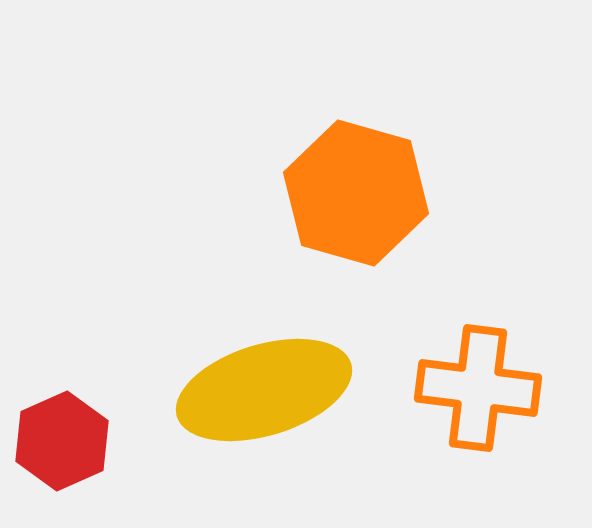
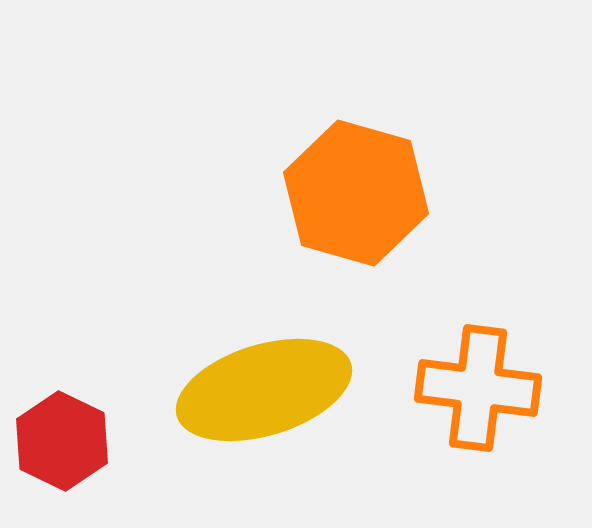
red hexagon: rotated 10 degrees counterclockwise
